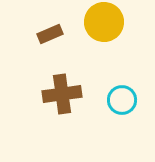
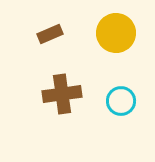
yellow circle: moved 12 px right, 11 px down
cyan circle: moved 1 px left, 1 px down
